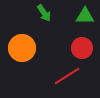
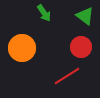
green triangle: rotated 36 degrees clockwise
red circle: moved 1 px left, 1 px up
